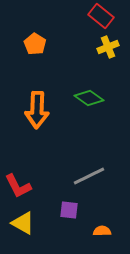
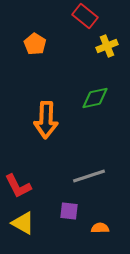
red rectangle: moved 16 px left
yellow cross: moved 1 px left, 1 px up
green diamond: moved 6 px right; rotated 48 degrees counterclockwise
orange arrow: moved 9 px right, 10 px down
gray line: rotated 8 degrees clockwise
purple square: moved 1 px down
orange semicircle: moved 2 px left, 3 px up
